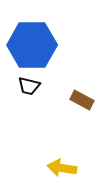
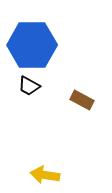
black trapezoid: rotated 15 degrees clockwise
yellow arrow: moved 17 px left, 7 px down
